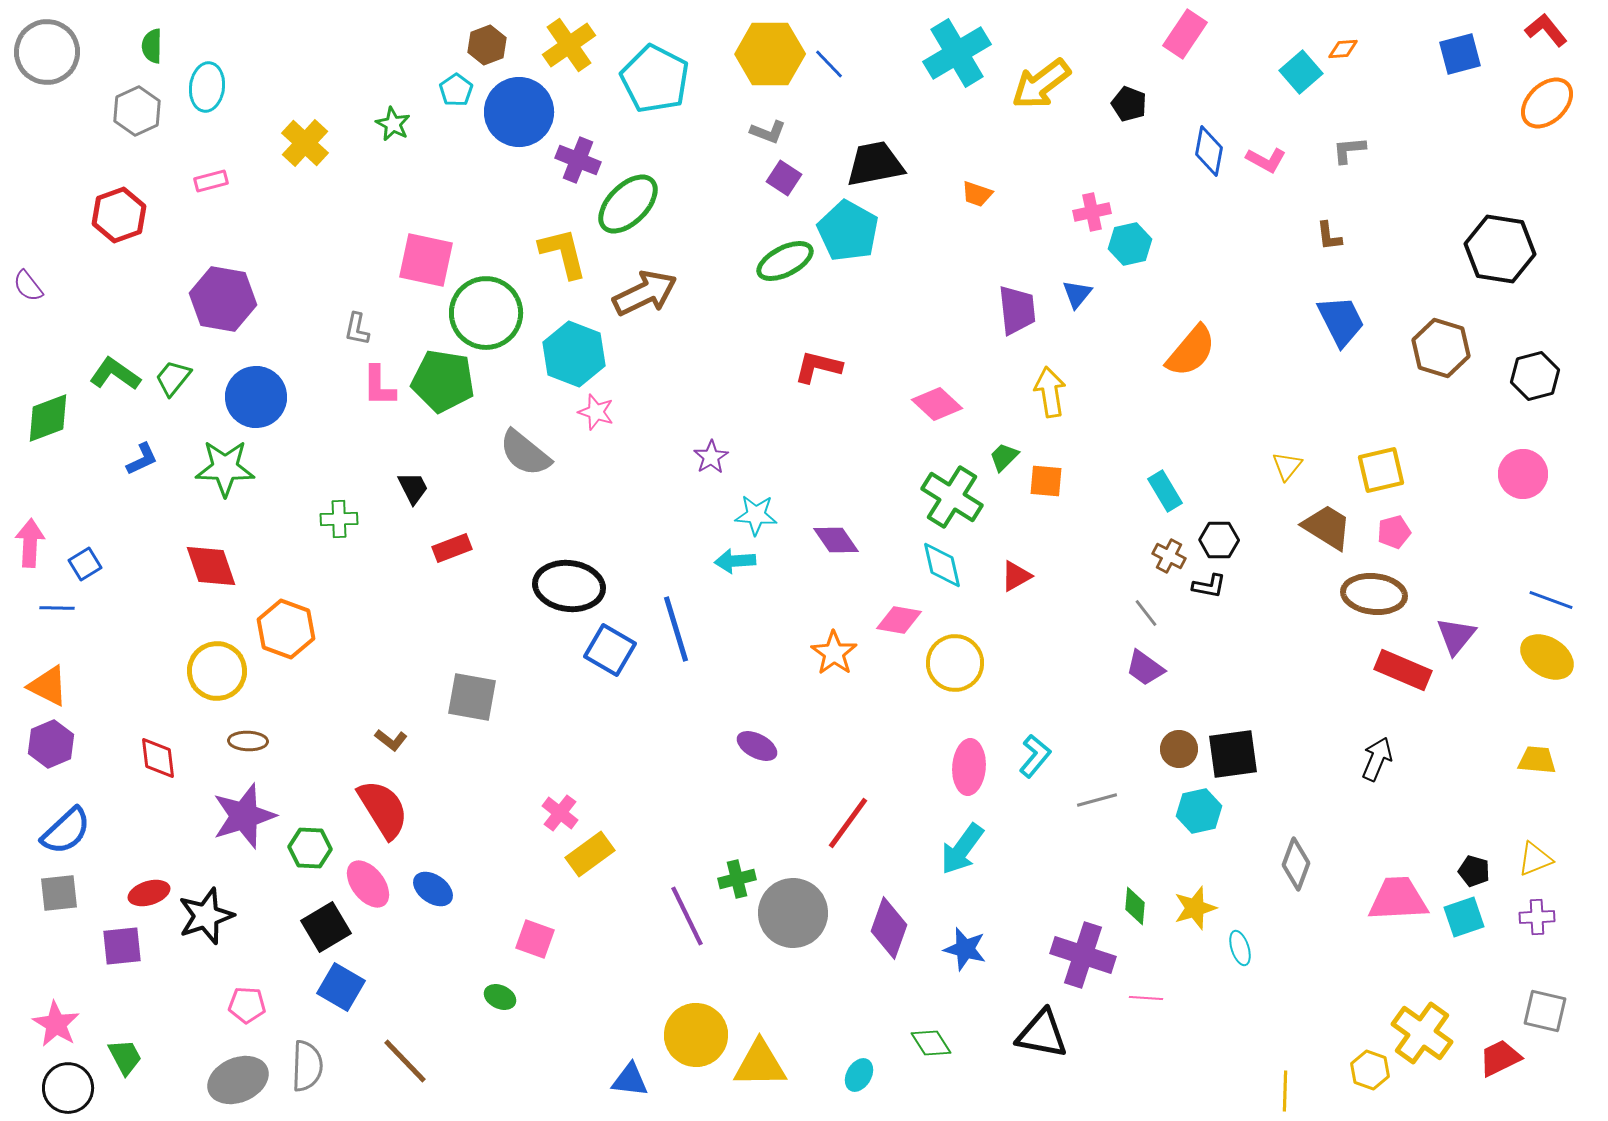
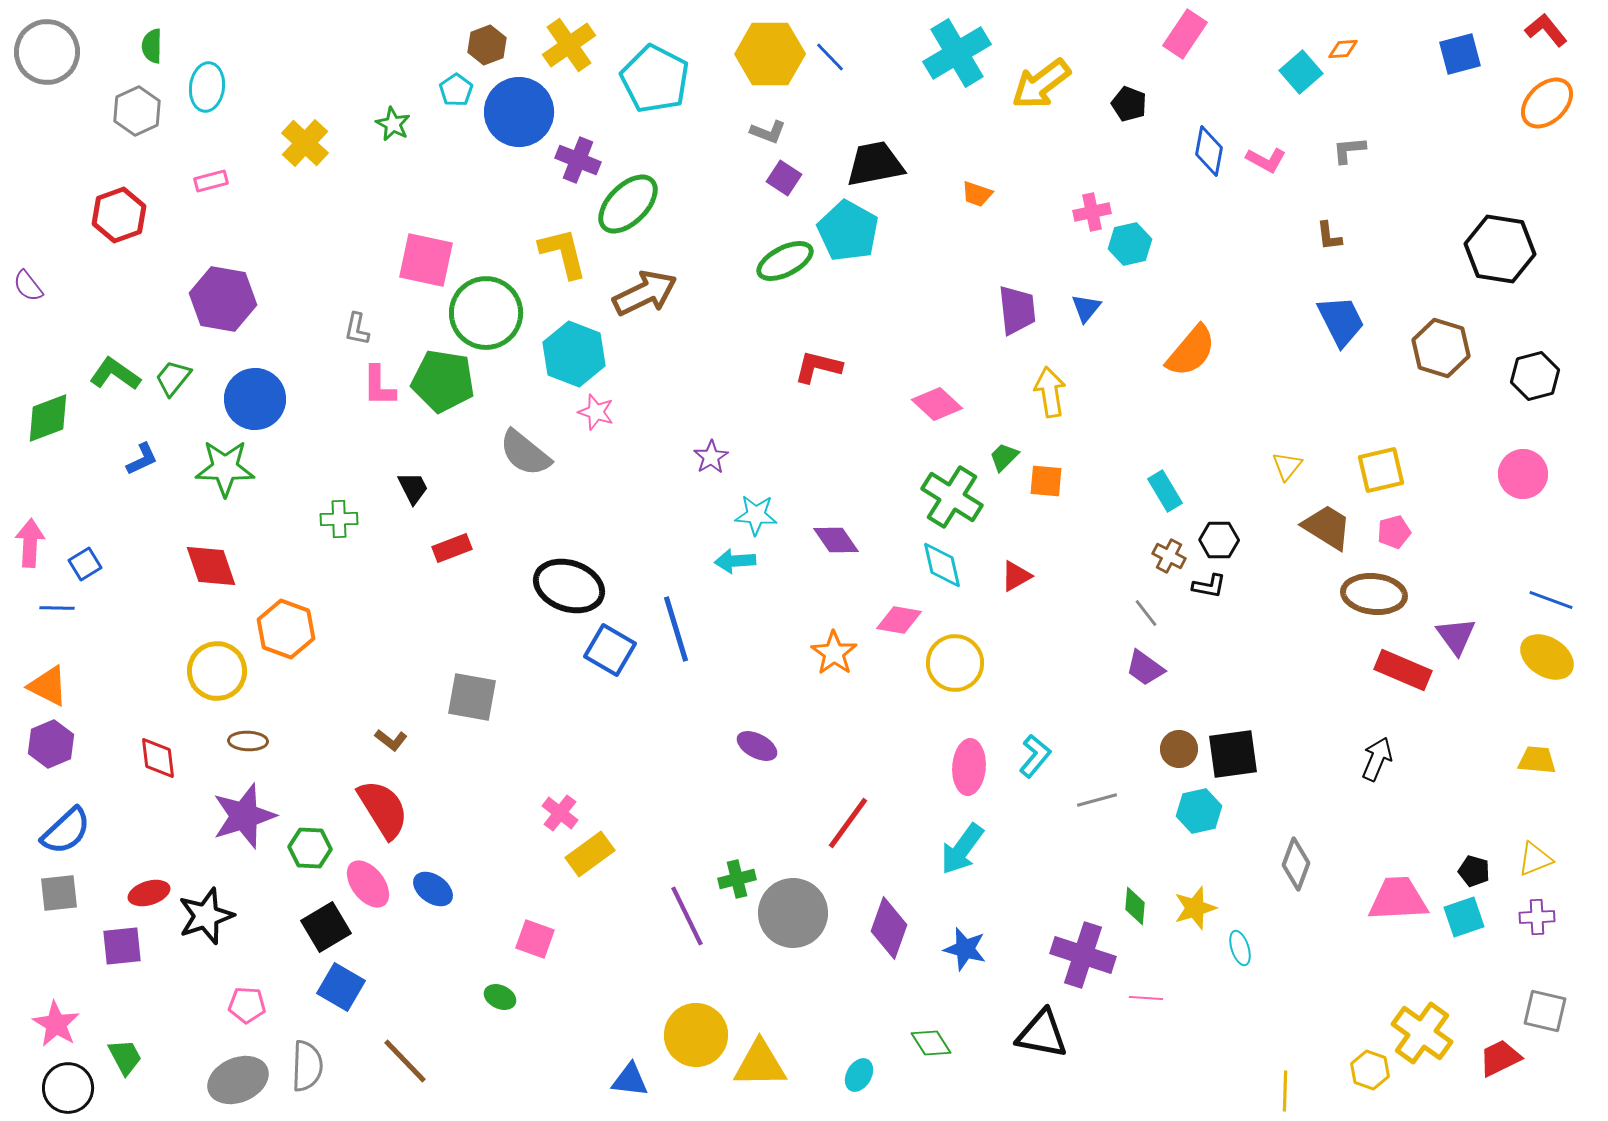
blue line at (829, 64): moved 1 px right, 7 px up
blue triangle at (1077, 294): moved 9 px right, 14 px down
blue circle at (256, 397): moved 1 px left, 2 px down
black ellipse at (569, 586): rotated 12 degrees clockwise
purple triangle at (1456, 636): rotated 15 degrees counterclockwise
